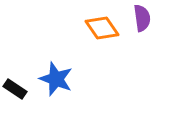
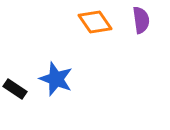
purple semicircle: moved 1 px left, 2 px down
orange diamond: moved 7 px left, 6 px up
